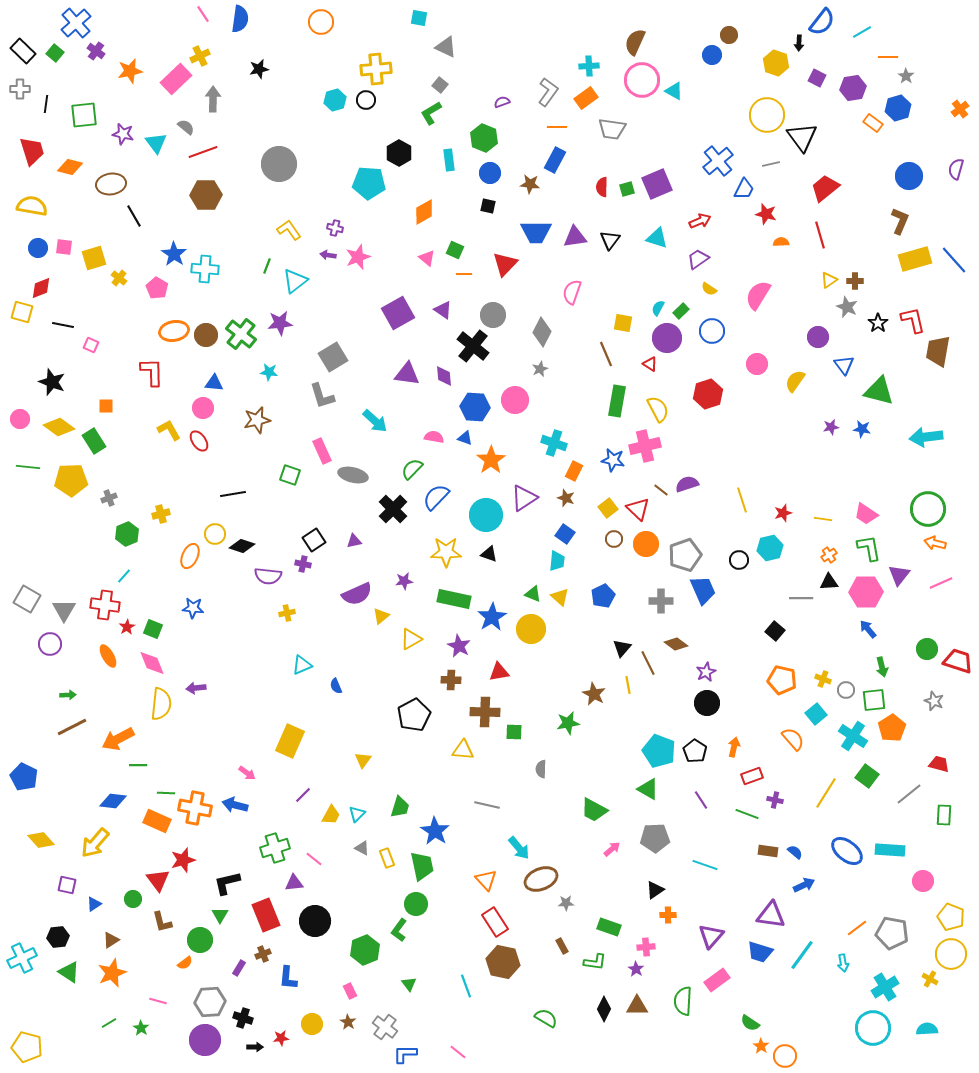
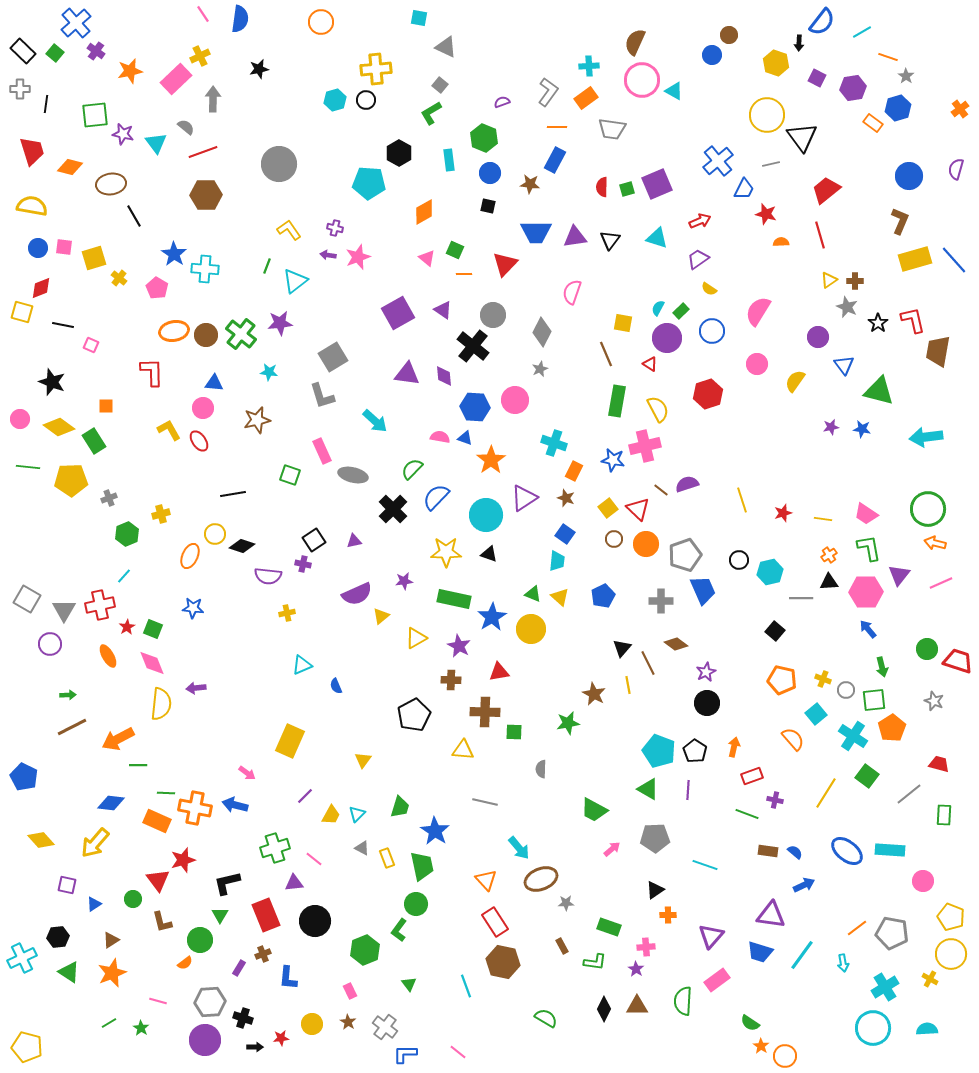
orange line at (888, 57): rotated 18 degrees clockwise
green square at (84, 115): moved 11 px right
red trapezoid at (825, 188): moved 1 px right, 2 px down
pink semicircle at (758, 295): moved 16 px down
pink semicircle at (434, 437): moved 6 px right
cyan hexagon at (770, 548): moved 24 px down
red cross at (105, 605): moved 5 px left; rotated 20 degrees counterclockwise
yellow triangle at (411, 639): moved 5 px right, 1 px up
purple line at (303, 795): moved 2 px right, 1 px down
purple line at (701, 800): moved 13 px left, 10 px up; rotated 36 degrees clockwise
blue diamond at (113, 801): moved 2 px left, 2 px down
gray line at (487, 805): moved 2 px left, 3 px up
